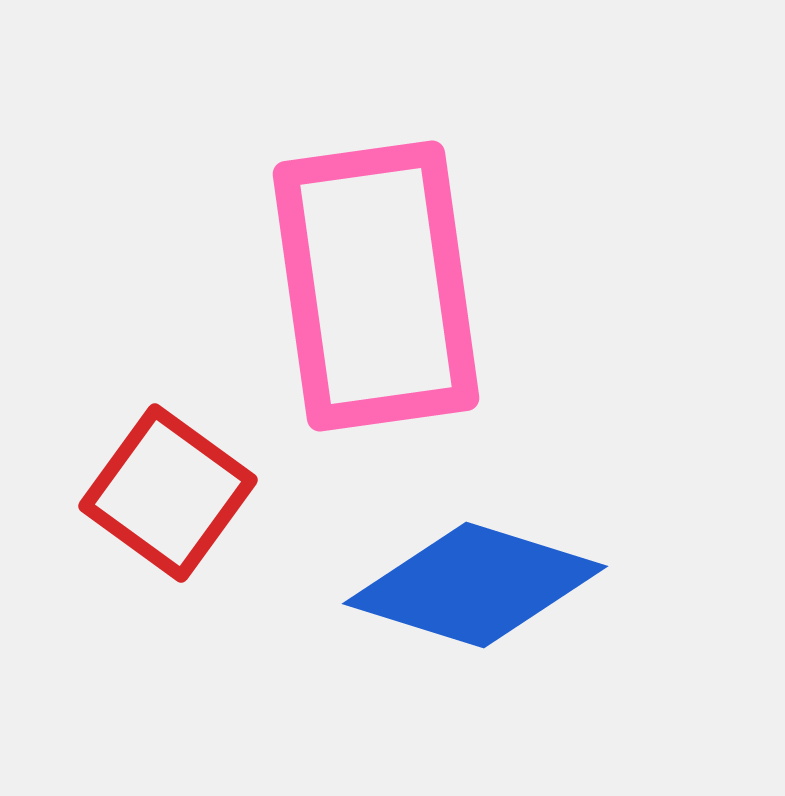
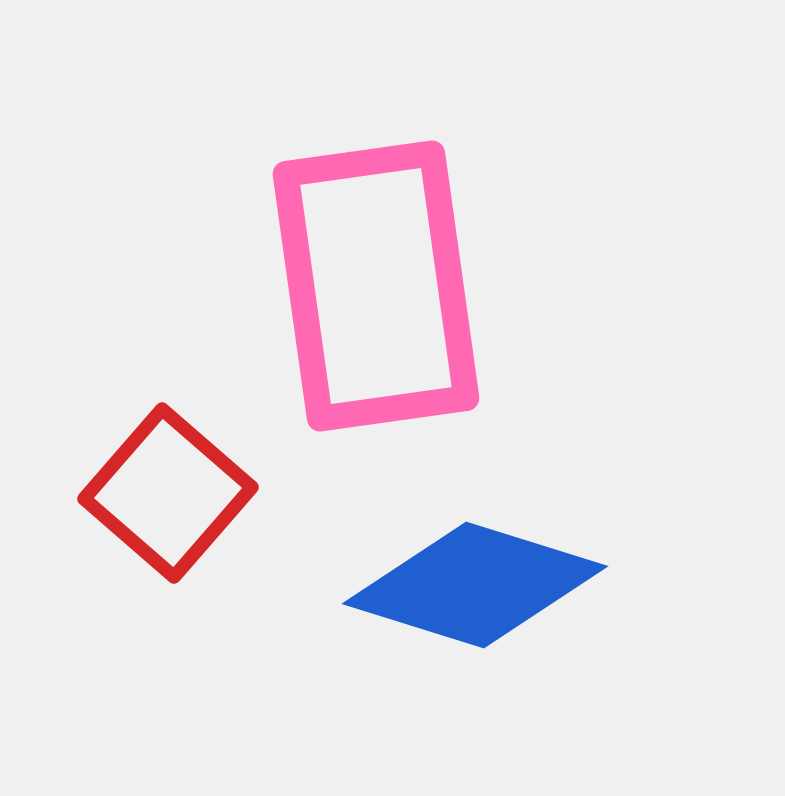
red square: rotated 5 degrees clockwise
